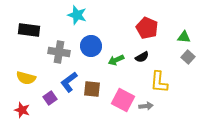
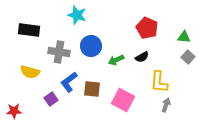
yellow semicircle: moved 4 px right, 6 px up
purple square: moved 1 px right, 1 px down
gray arrow: moved 20 px right, 1 px up; rotated 64 degrees counterclockwise
red star: moved 8 px left, 1 px down; rotated 21 degrees counterclockwise
